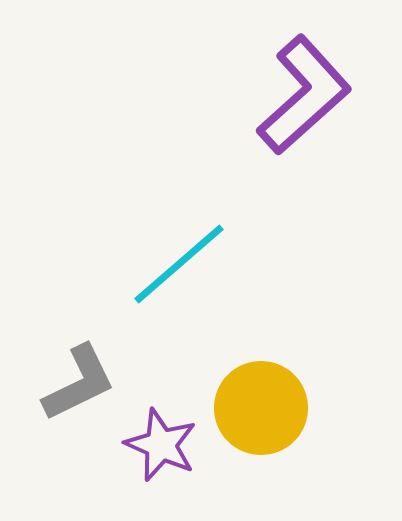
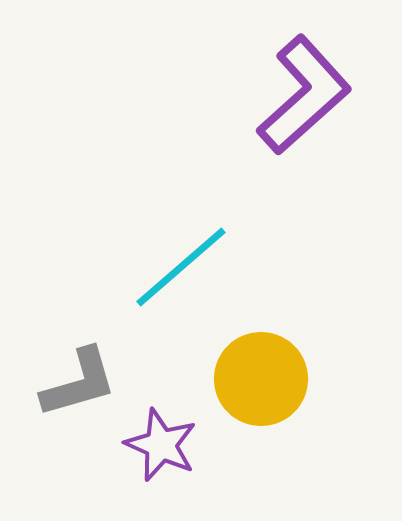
cyan line: moved 2 px right, 3 px down
gray L-shape: rotated 10 degrees clockwise
yellow circle: moved 29 px up
